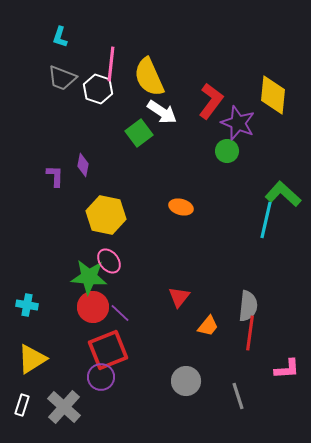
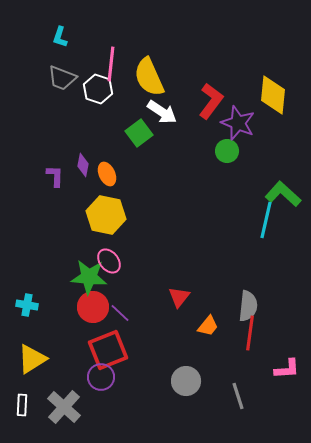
orange ellipse: moved 74 px left, 33 px up; rotated 50 degrees clockwise
white rectangle: rotated 15 degrees counterclockwise
